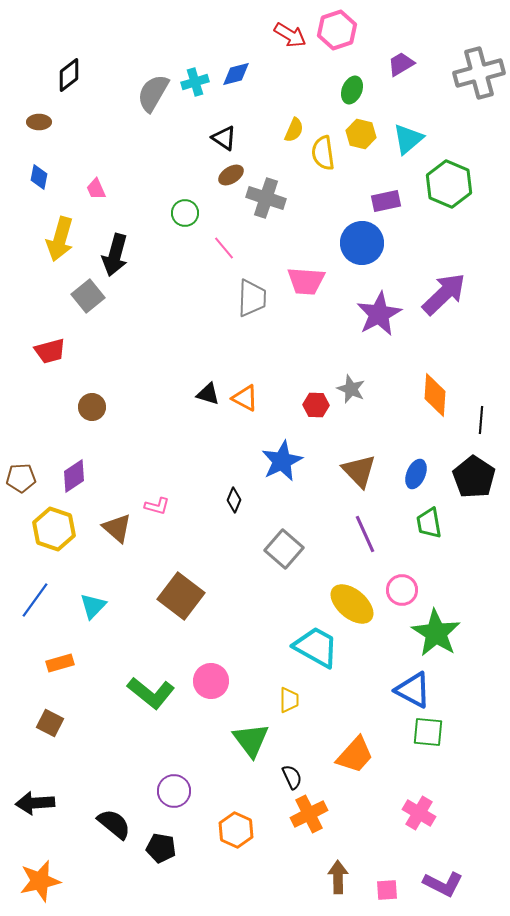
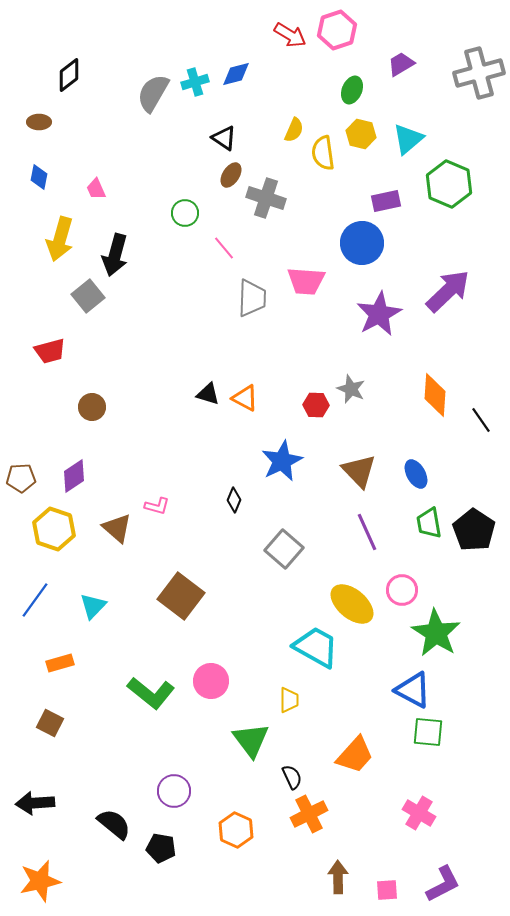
brown ellipse at (231, 175): rotated 25 degrees counterclockwise
purple arrow at (444, 294): moved 4 px right, 3 px up
black line at (481, 420): rotated 40 degrees counterclockwise
blue ellipse at (416, 474): rotated 52 degrees counterclockwise
black pentagon at (474, 477): moved 53 px down
purple line at (365, 534): moved 2 px right, 2 px up
purple L-shape at (443, 884): rotated 54 degrees counterclockwise
